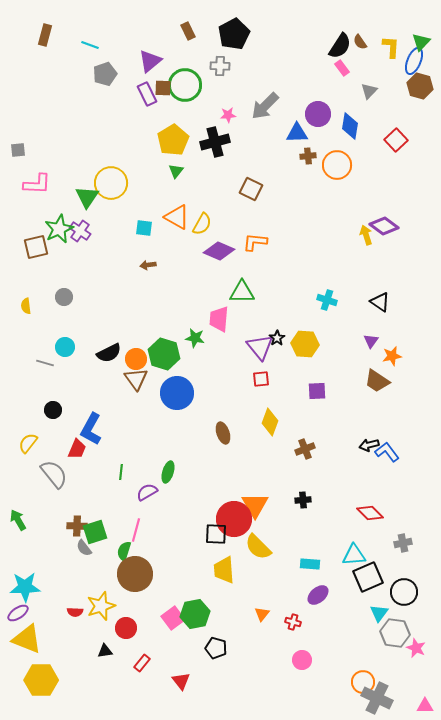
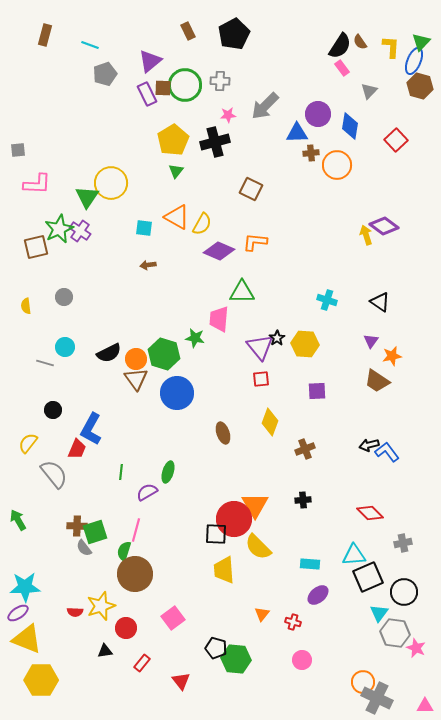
gray cross at (220, 66): moved 15 px down
brown cross at (308, 156): moved 3 px right, 3 px up
green hexagon at (195, 614): moved 41 px right, 45 px down; rotated 16 degrees clockwise
